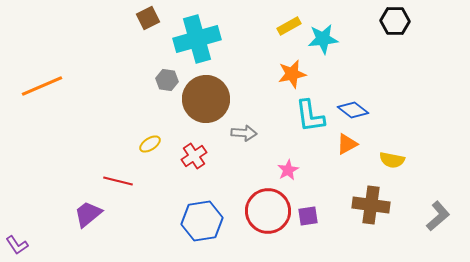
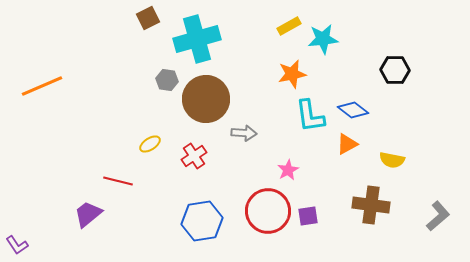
black hexagon: moved 49 px down
